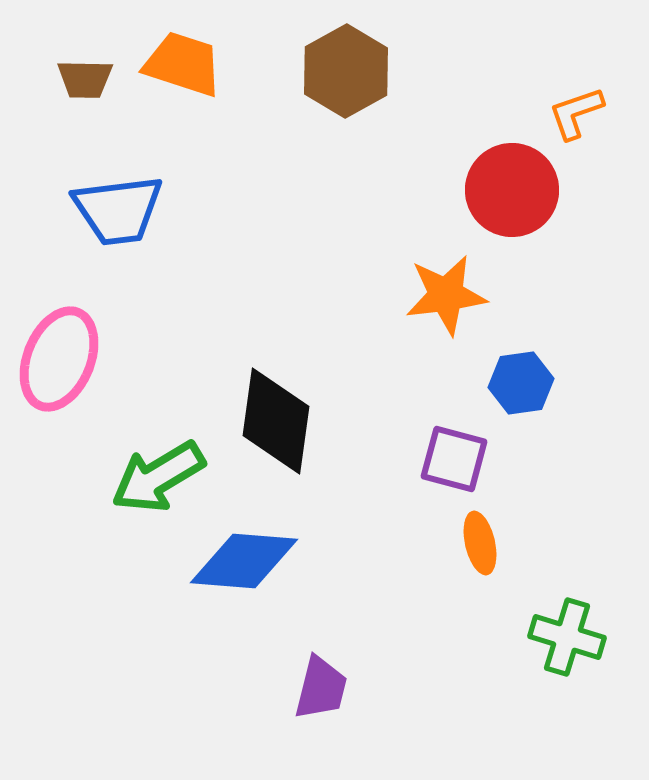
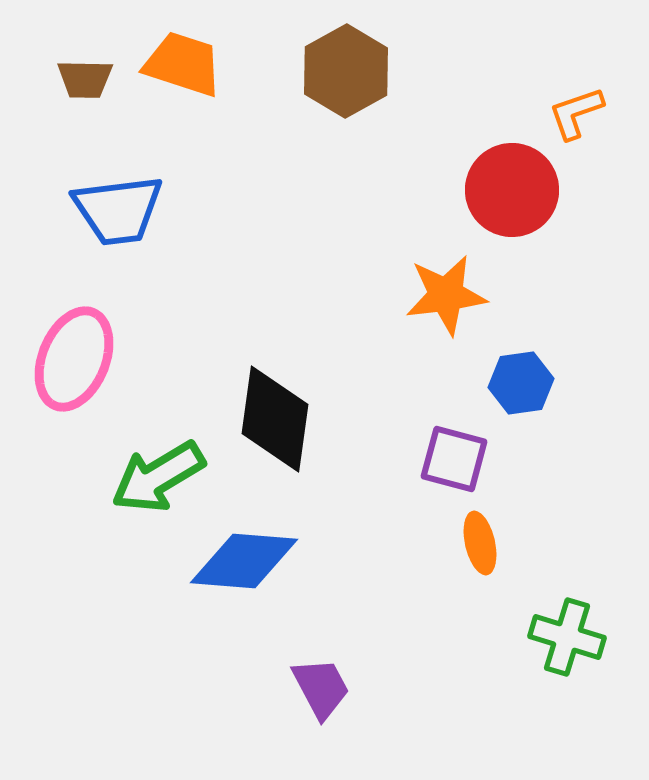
pink ellipse: moved 15 px right
black diamond: moved 1 px left, 2 px up
purple trapezoid: rotated 42 degrees counterclockwise
